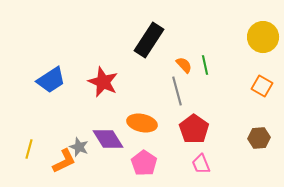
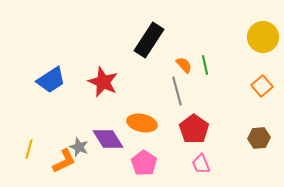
orange square: rotated 20 degrees clockwise
